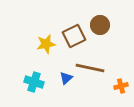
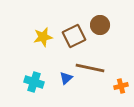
yellow star: moved 3 px left, 7 px up
